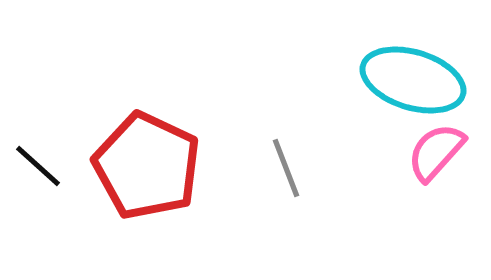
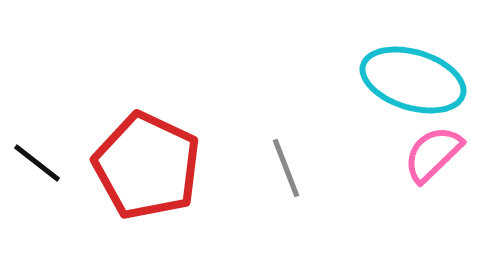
pink semicircle: moved 3 px left, 2 px down; rotated 4 degrees clockwise
black line: moved 1 px left, 3 px up; rotated 4 degrees counterclockwise
